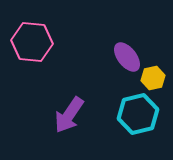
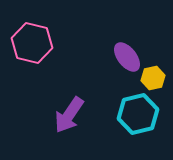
pink hexagon: moved 1 px down; rotated 9 degrees clockwise
